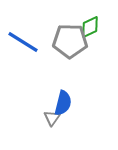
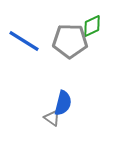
green diamond: moved 2 px right, 1 px up
blue line: moved 1 px right, 1 px up
gray triangle: rotated 30 degrees counterclockwise
